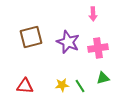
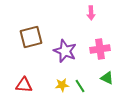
pink arrow: moved 2 px left, 1 px up
purple star: moved 3 px left, 9 px down
pink cross: moved 2 px right, 1 px down
green triangle: moved 4 px right; rotated 40 degrees clockwise
red triangle: moved 1 px left, 1 px up
